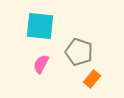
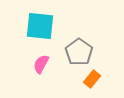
gray pentagon: rotated 16 degrees clockwise
